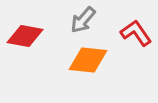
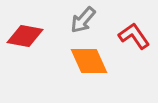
red L-shape: moved 2 px left, 3 px down
orange diamond: moved 1 px right, 1 px down; rotated 60 degrees clockwise
